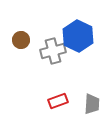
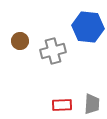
blue hexagon: moved 10 px right, 9 px up; rotated 20 degrees counterclockwise
brown circle: moved 1 px left, 1 px down
red rectangle: moved 4 px right, 4 px down; rotated 18 degrees clockwise
